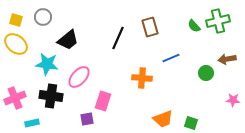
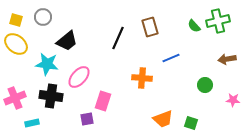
black trapezoid: moved 1 px left, 1 px down
green circle: moved 1 px left, 12 px down
